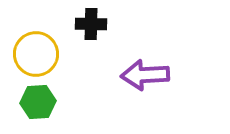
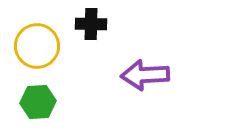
yellow circle: moved 1 px right, 8 px up
